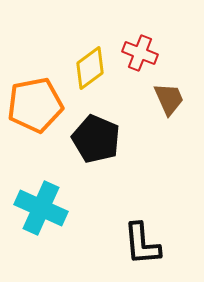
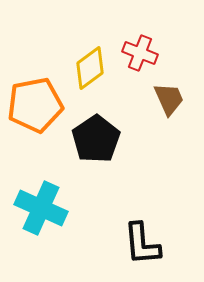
black pentagon: rotated 15 degrees clockwise
